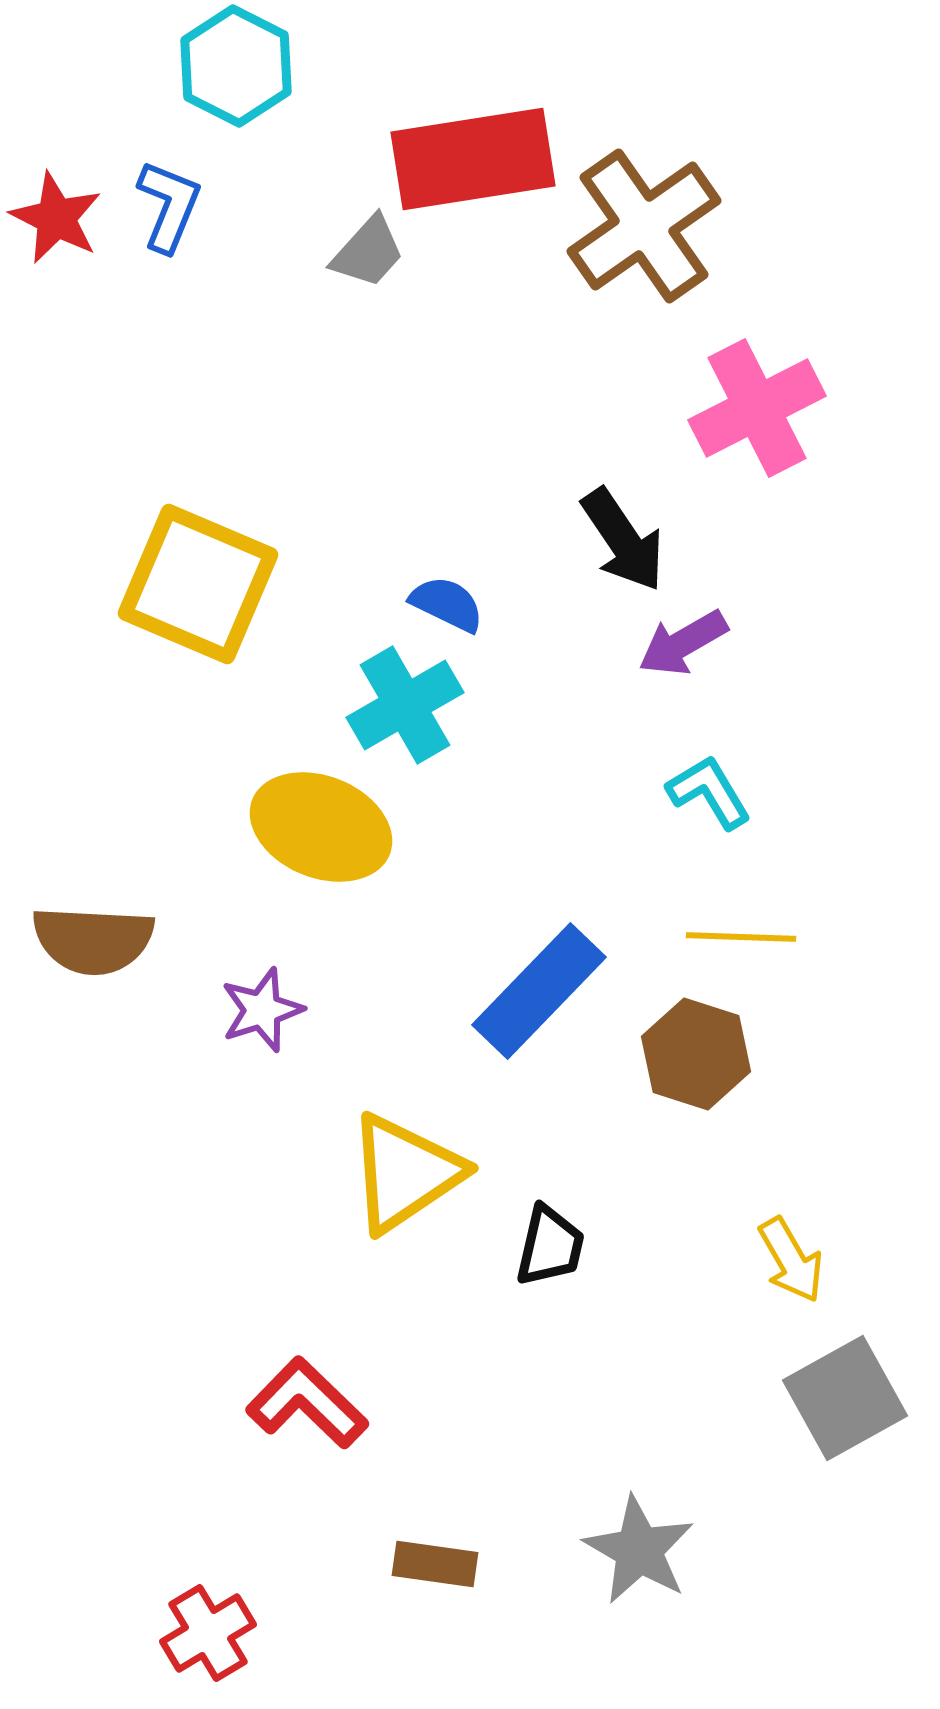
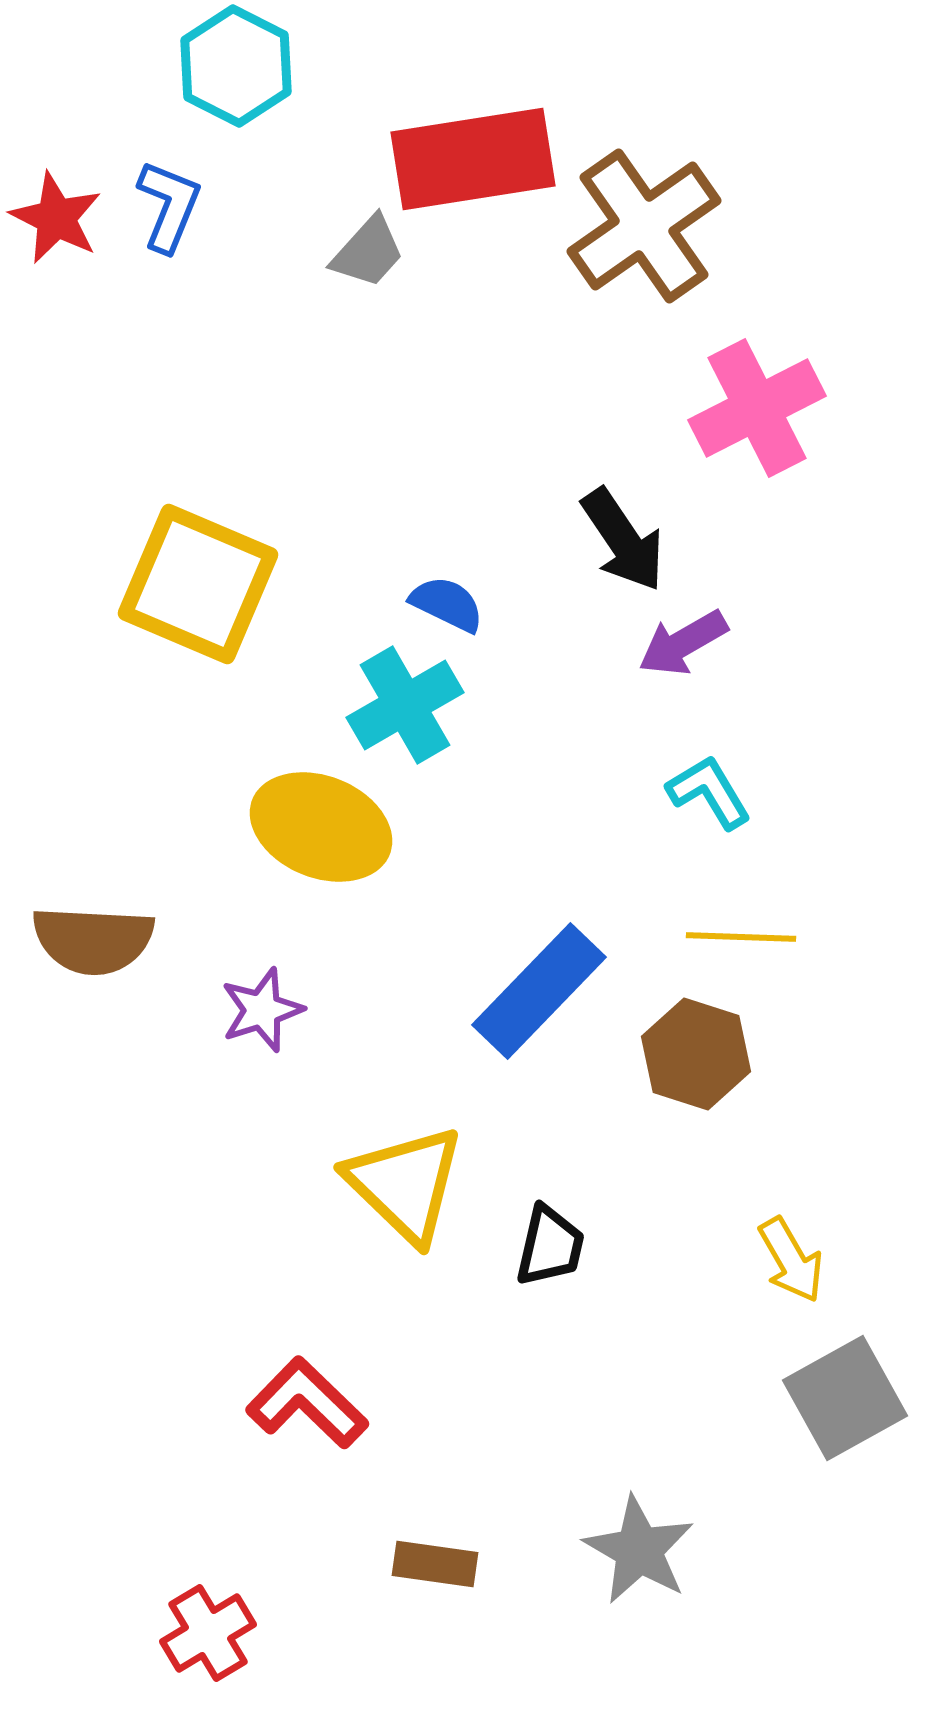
yellow triangle: moved 11 px down; rotated 42 degrees counterclockwise
